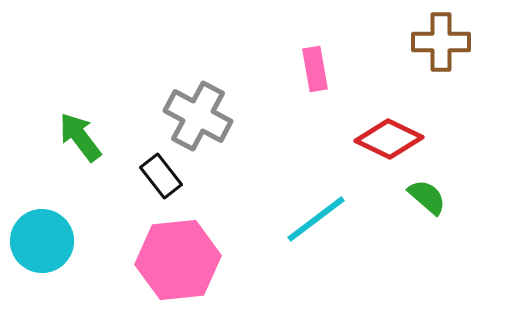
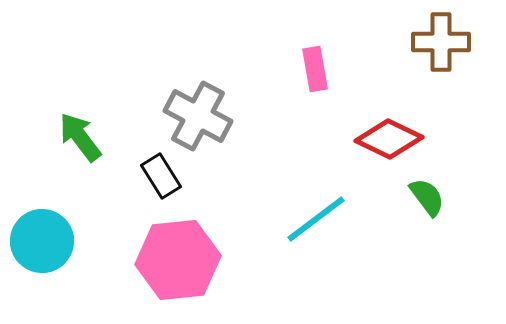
black rectangle: rotated 6 degrees clockwise
green semicircle: rotated 12 degrees clockwise
